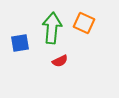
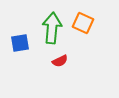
orange square: moved 1 px left
